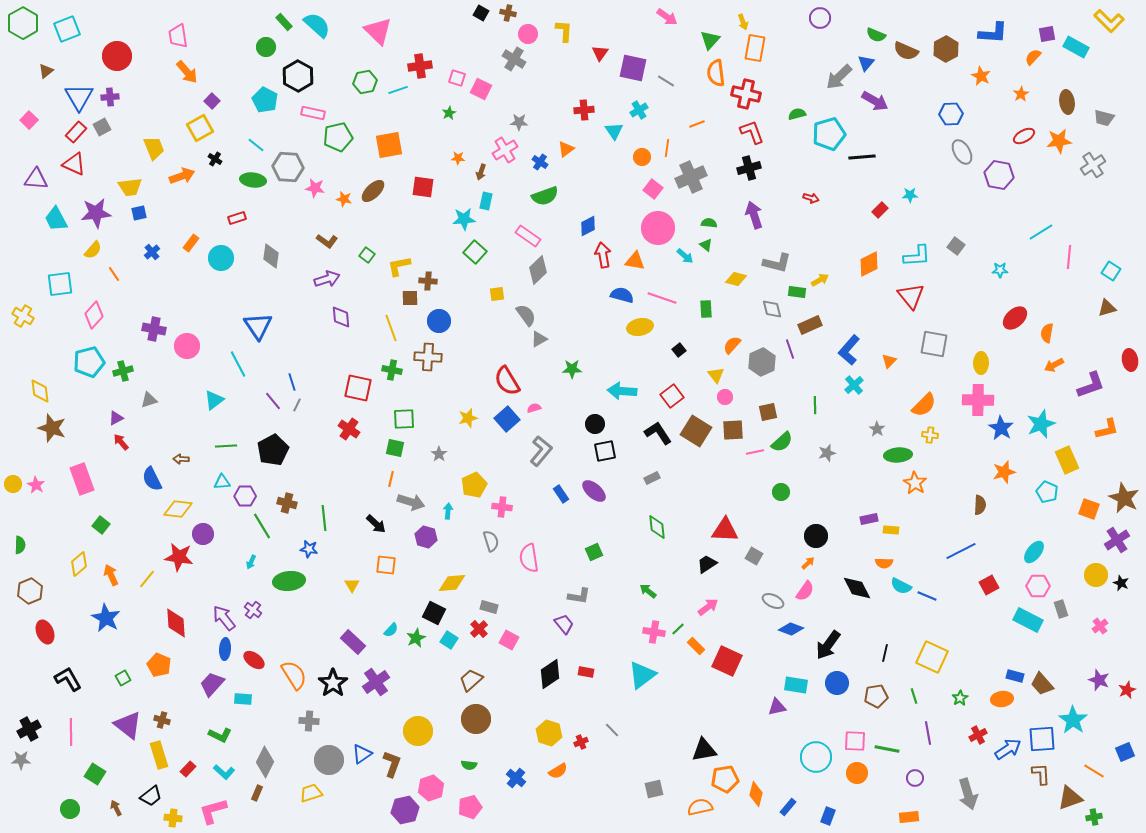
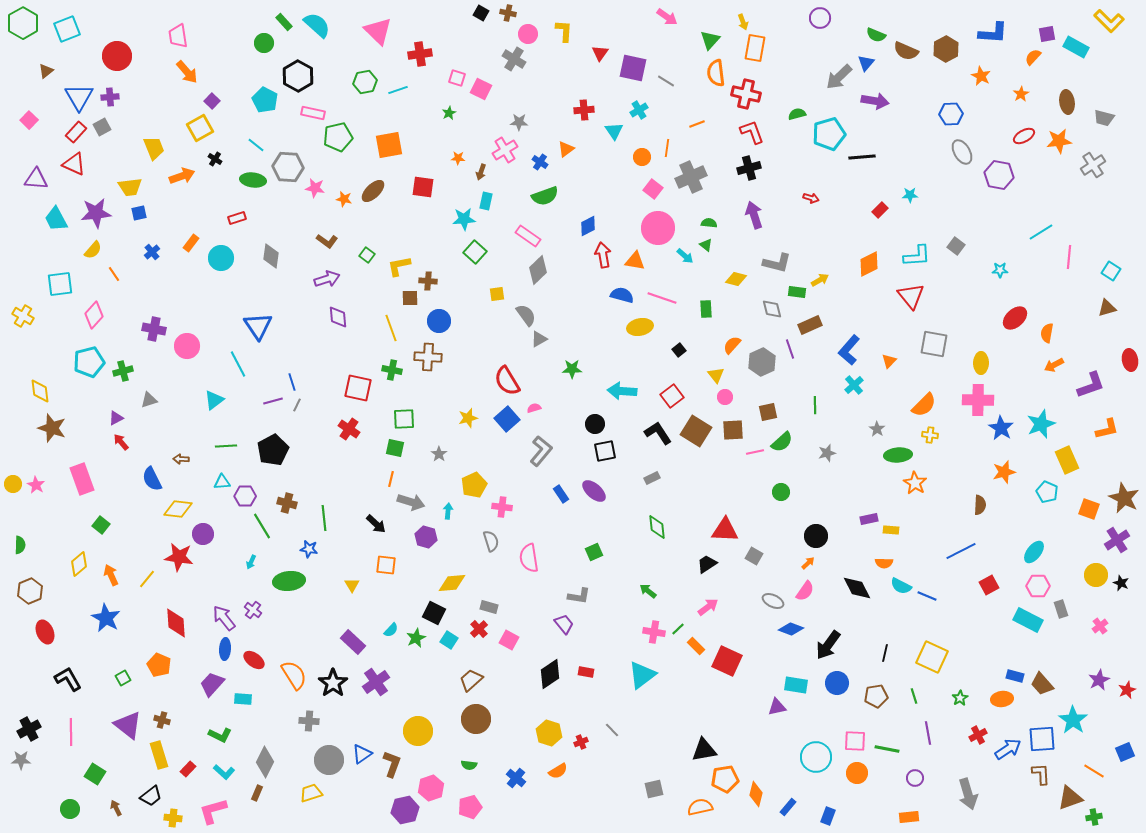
green circle at (266, 47): moved 2 px left, 4 px up
red cross at (420, 66): moved 12 px up
purple arrow at (875, 101): rotated 20 degrees counterclockwise
purple diamond at (341, 317): moved 3 px left
purple line at (273, 401): rotated 66 degrees counterclockwise
purple star at (1099, 680): rotated 25 degrees clockwise
